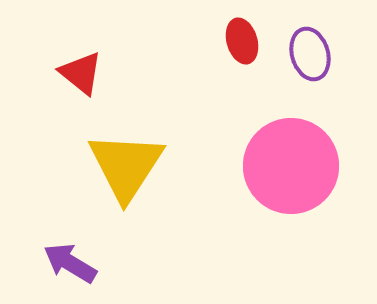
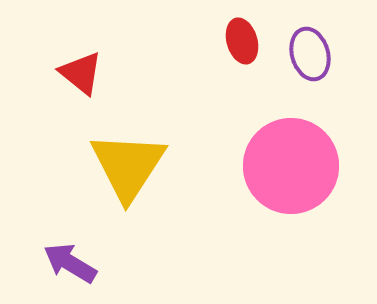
yellow triangle: moved 2 px right
